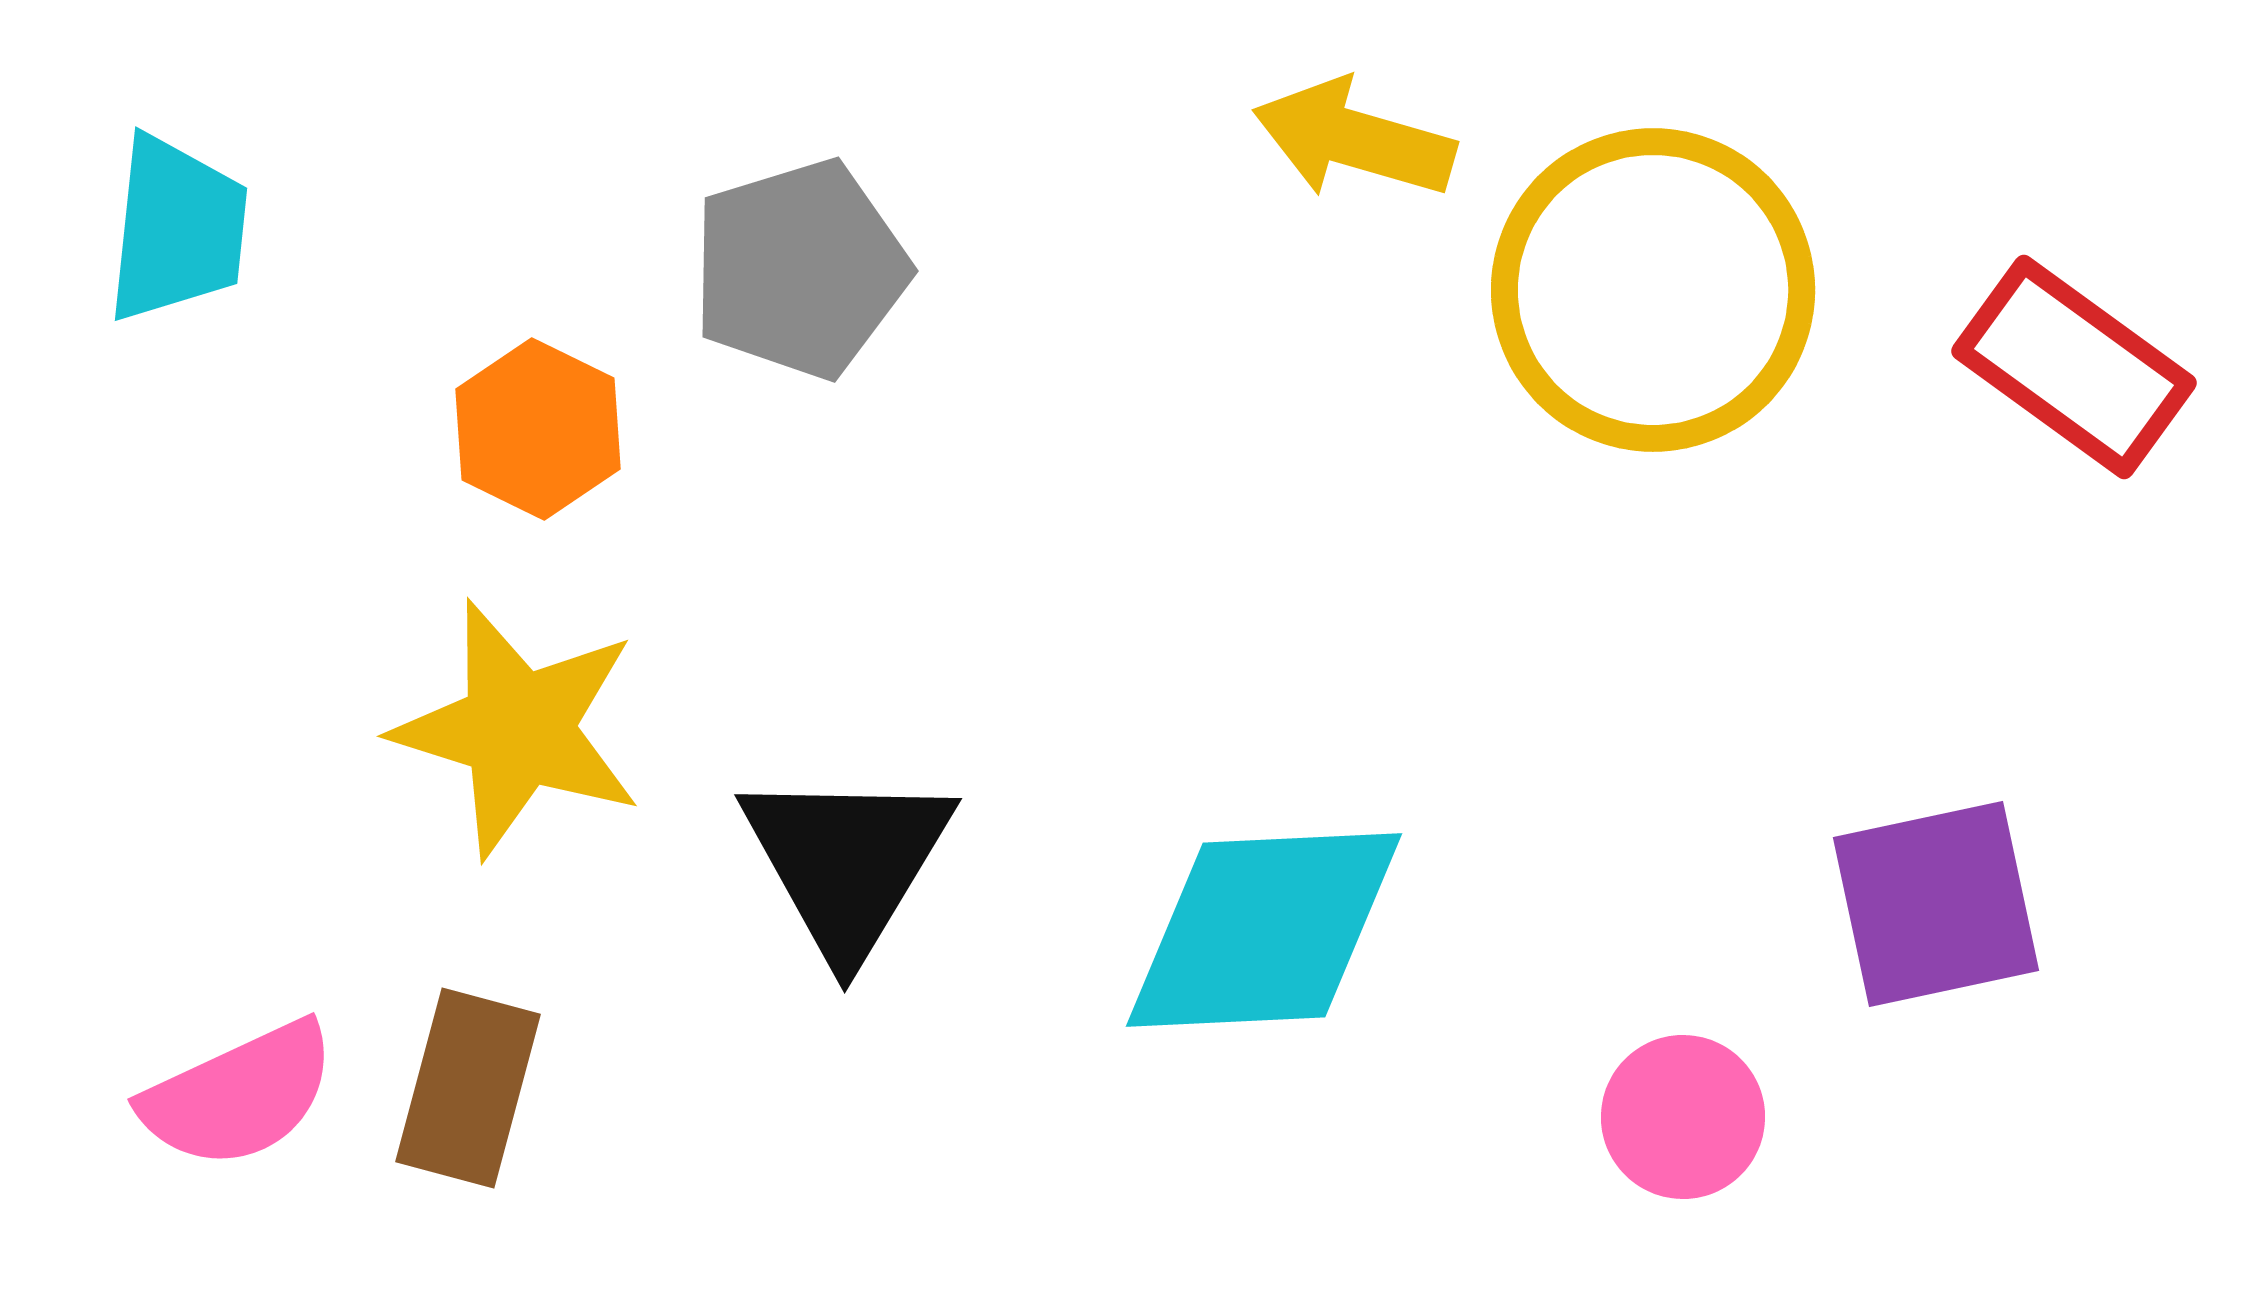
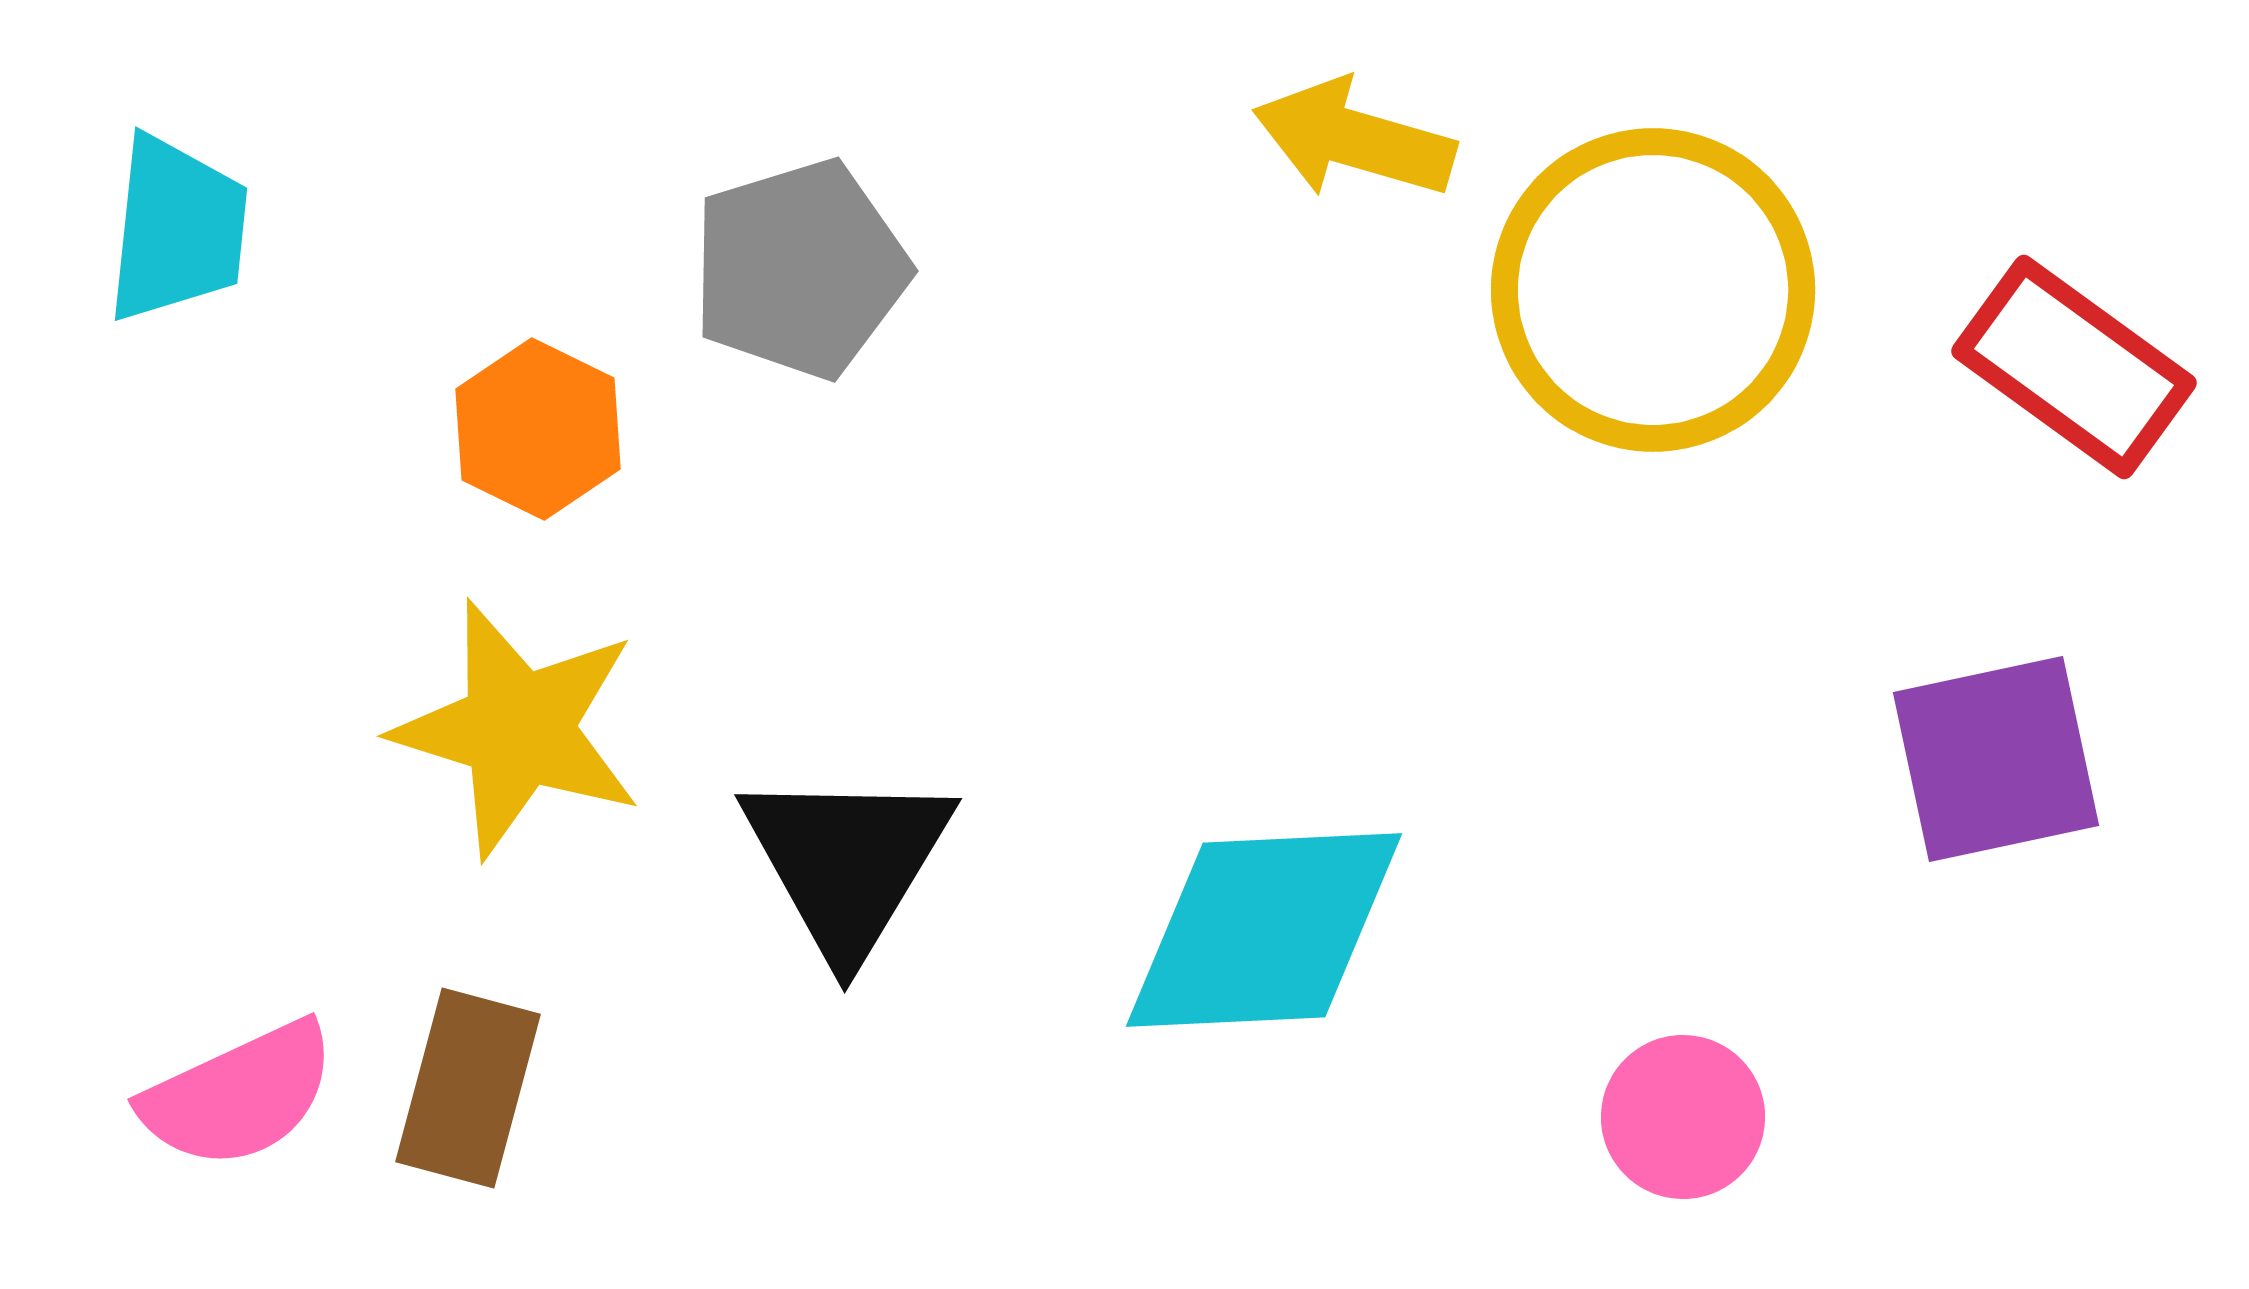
purple square: moved 60 px right, 145 px up
